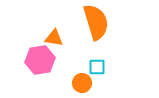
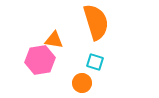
orange triangle: moved 2 px down
cyan square: moved 2 px left, 5 px up; rotated 18 degrees clockwise
